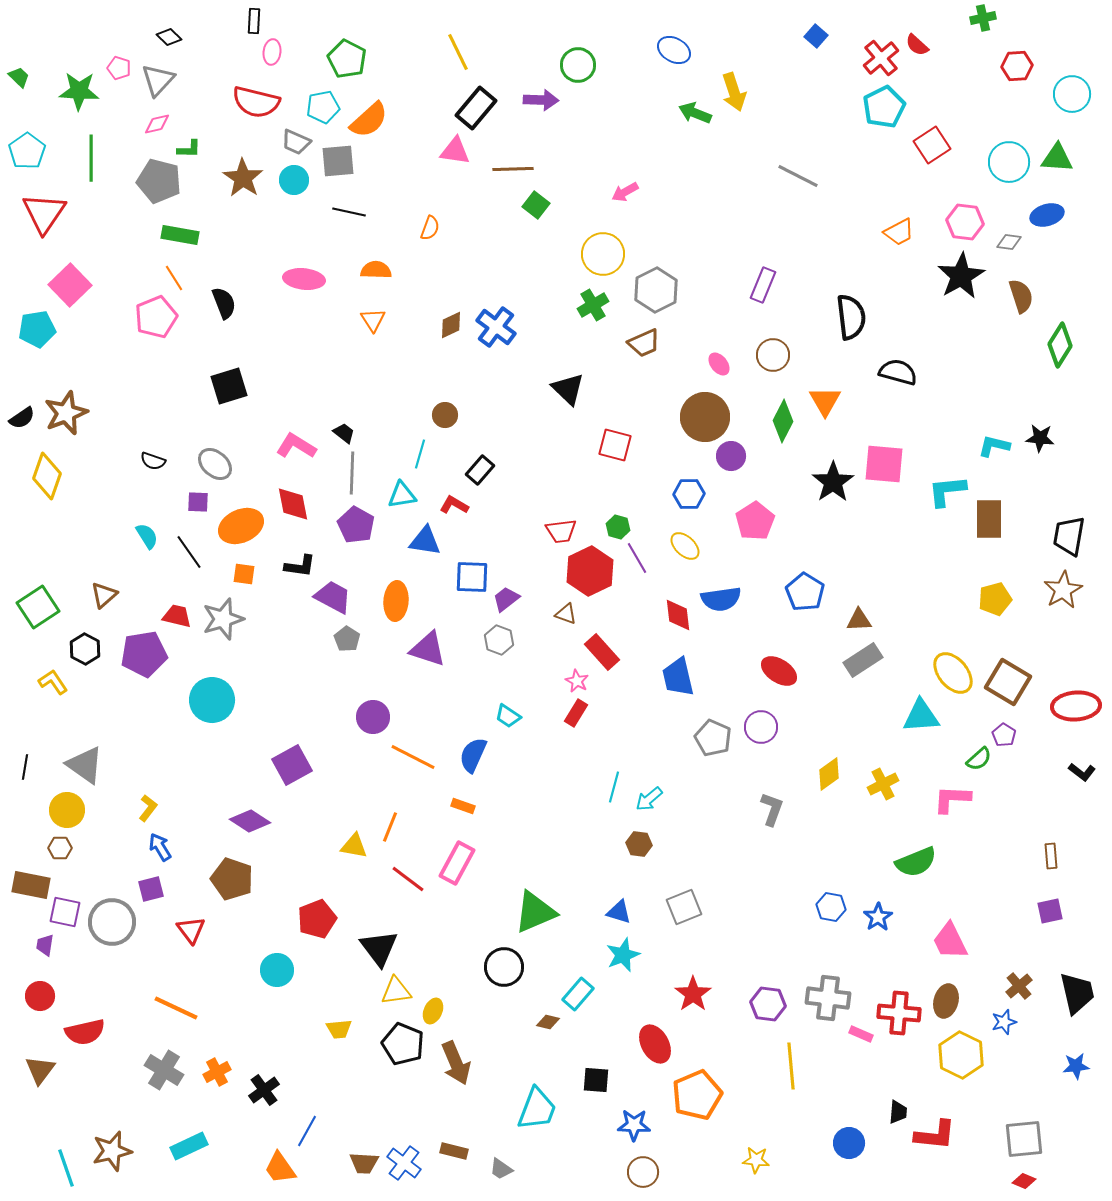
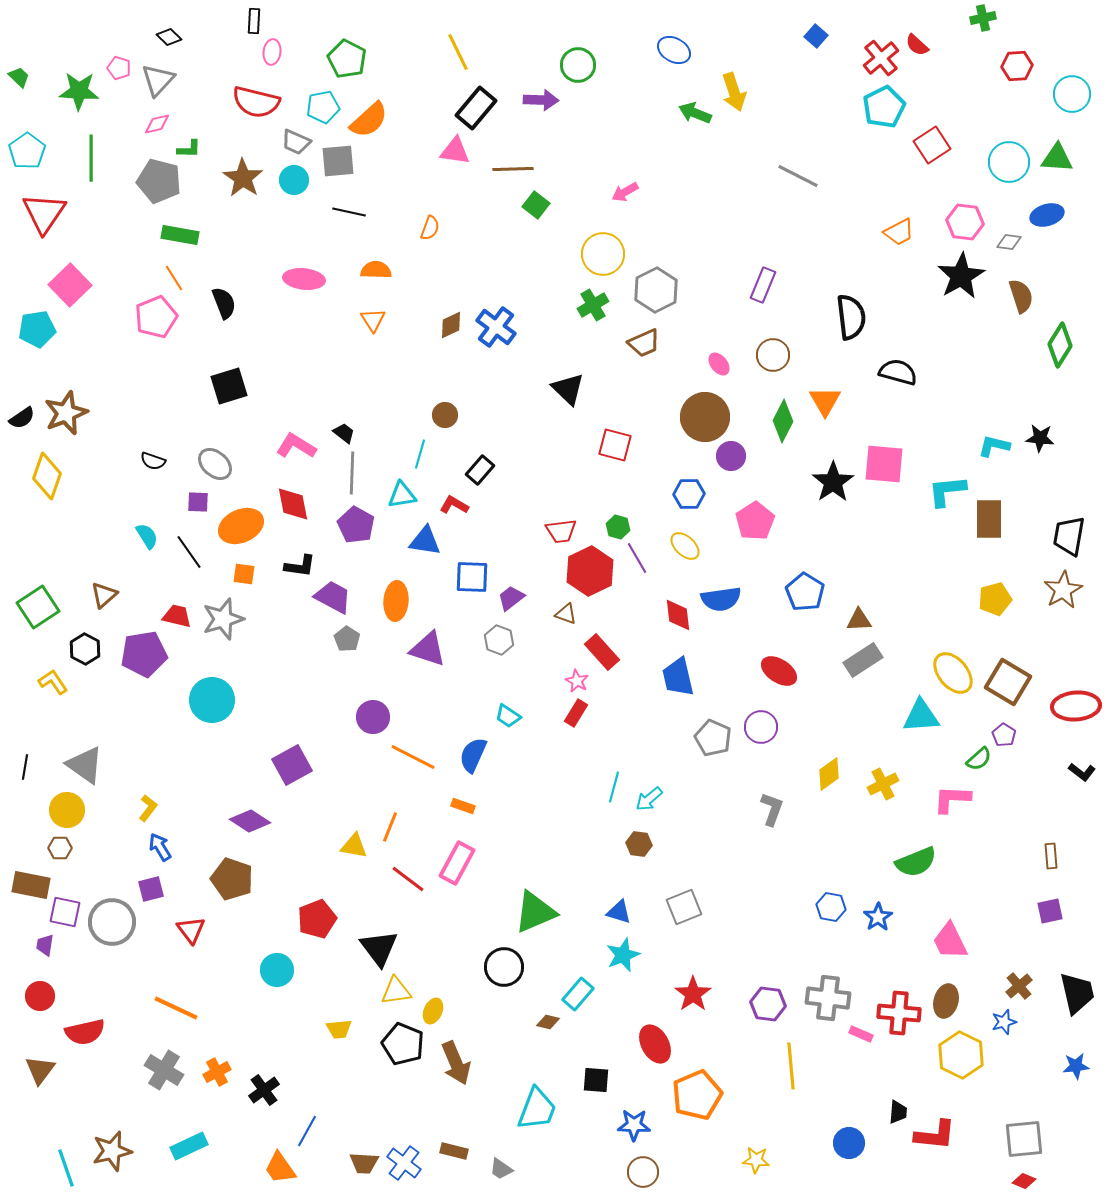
purple trapezoid at (506, 599): moved 5 px right, 1 px up
